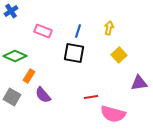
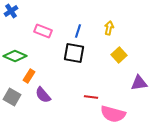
red line: rotated 16 degrees clockwise
